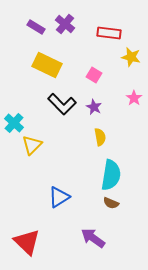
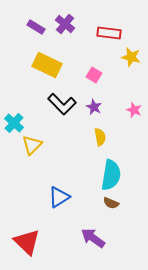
pink star: moved 12 px down; rotated 14 degrees counterclockwise
